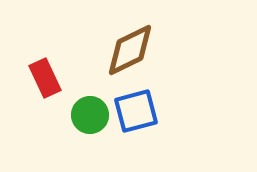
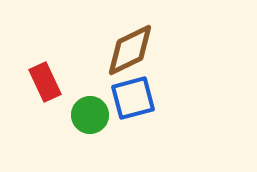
red rectangle: moved 4 px down
blue square: moved 3 px left, 13 px up
